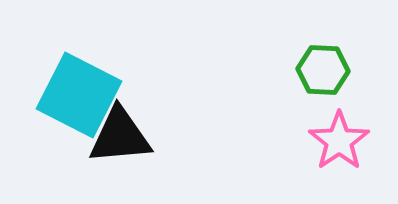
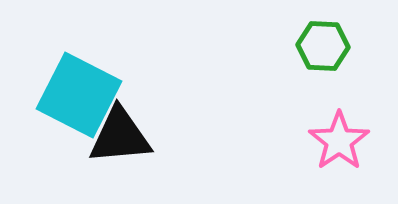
green hexagon: moved 24 px up
